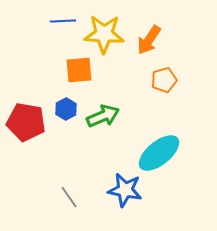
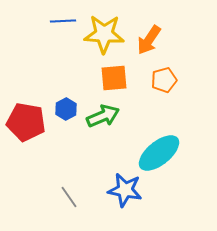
orange square: moved 35 px right, 8 px down
